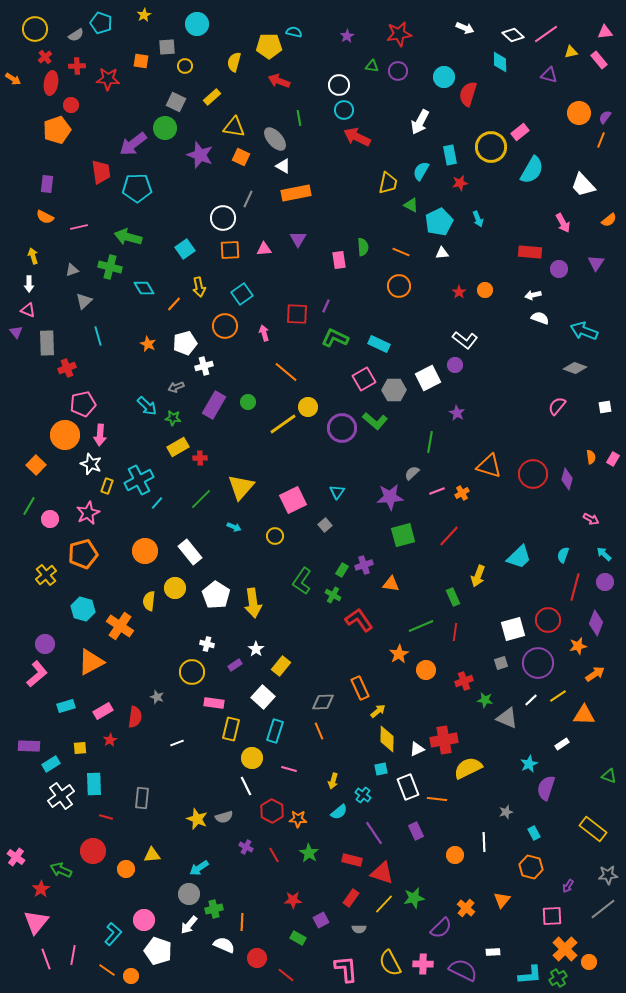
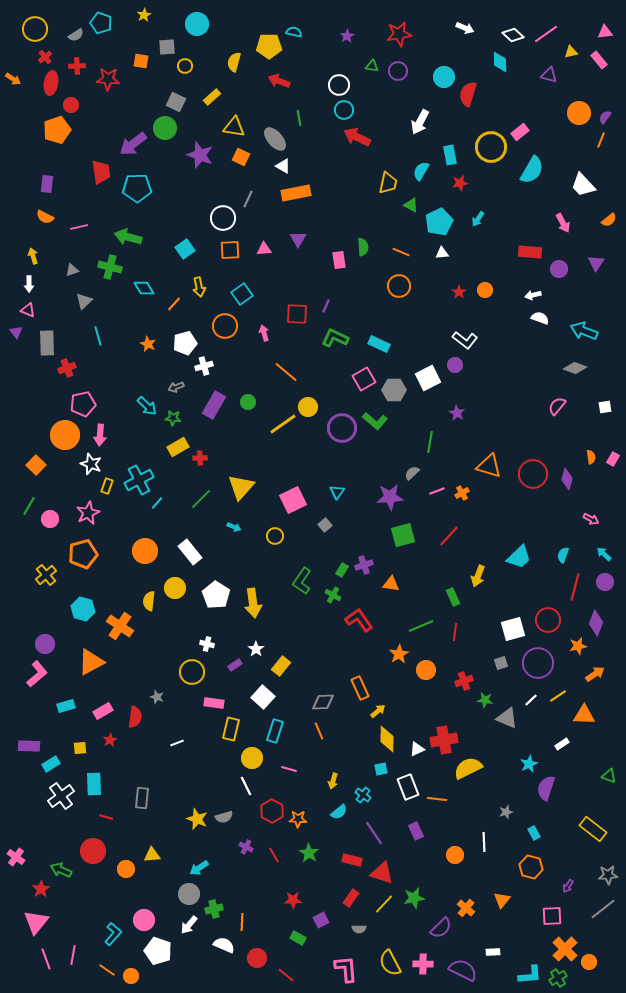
cyan arrow at (478, 219): rotated 56 degrees clockwise
